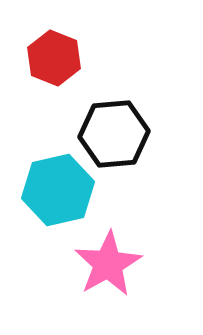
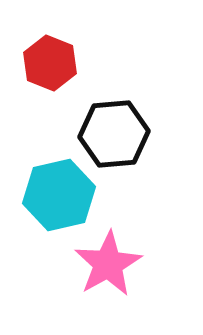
red hexagon: moved 4 px left, 5 px down
cyan hexagon: moved 1 px right, 5 px down
